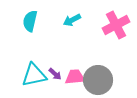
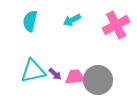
cyan triangle: moved 1 px left, 4 px up
